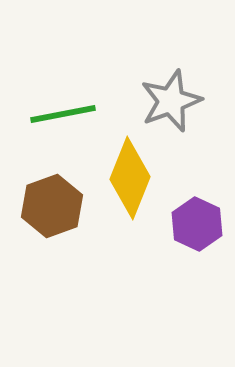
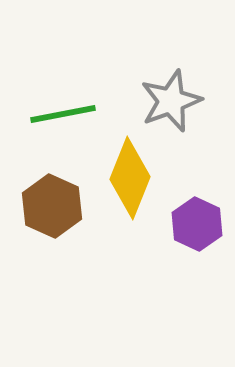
brown hexagon: rotated 16 degrees counterclockwise
